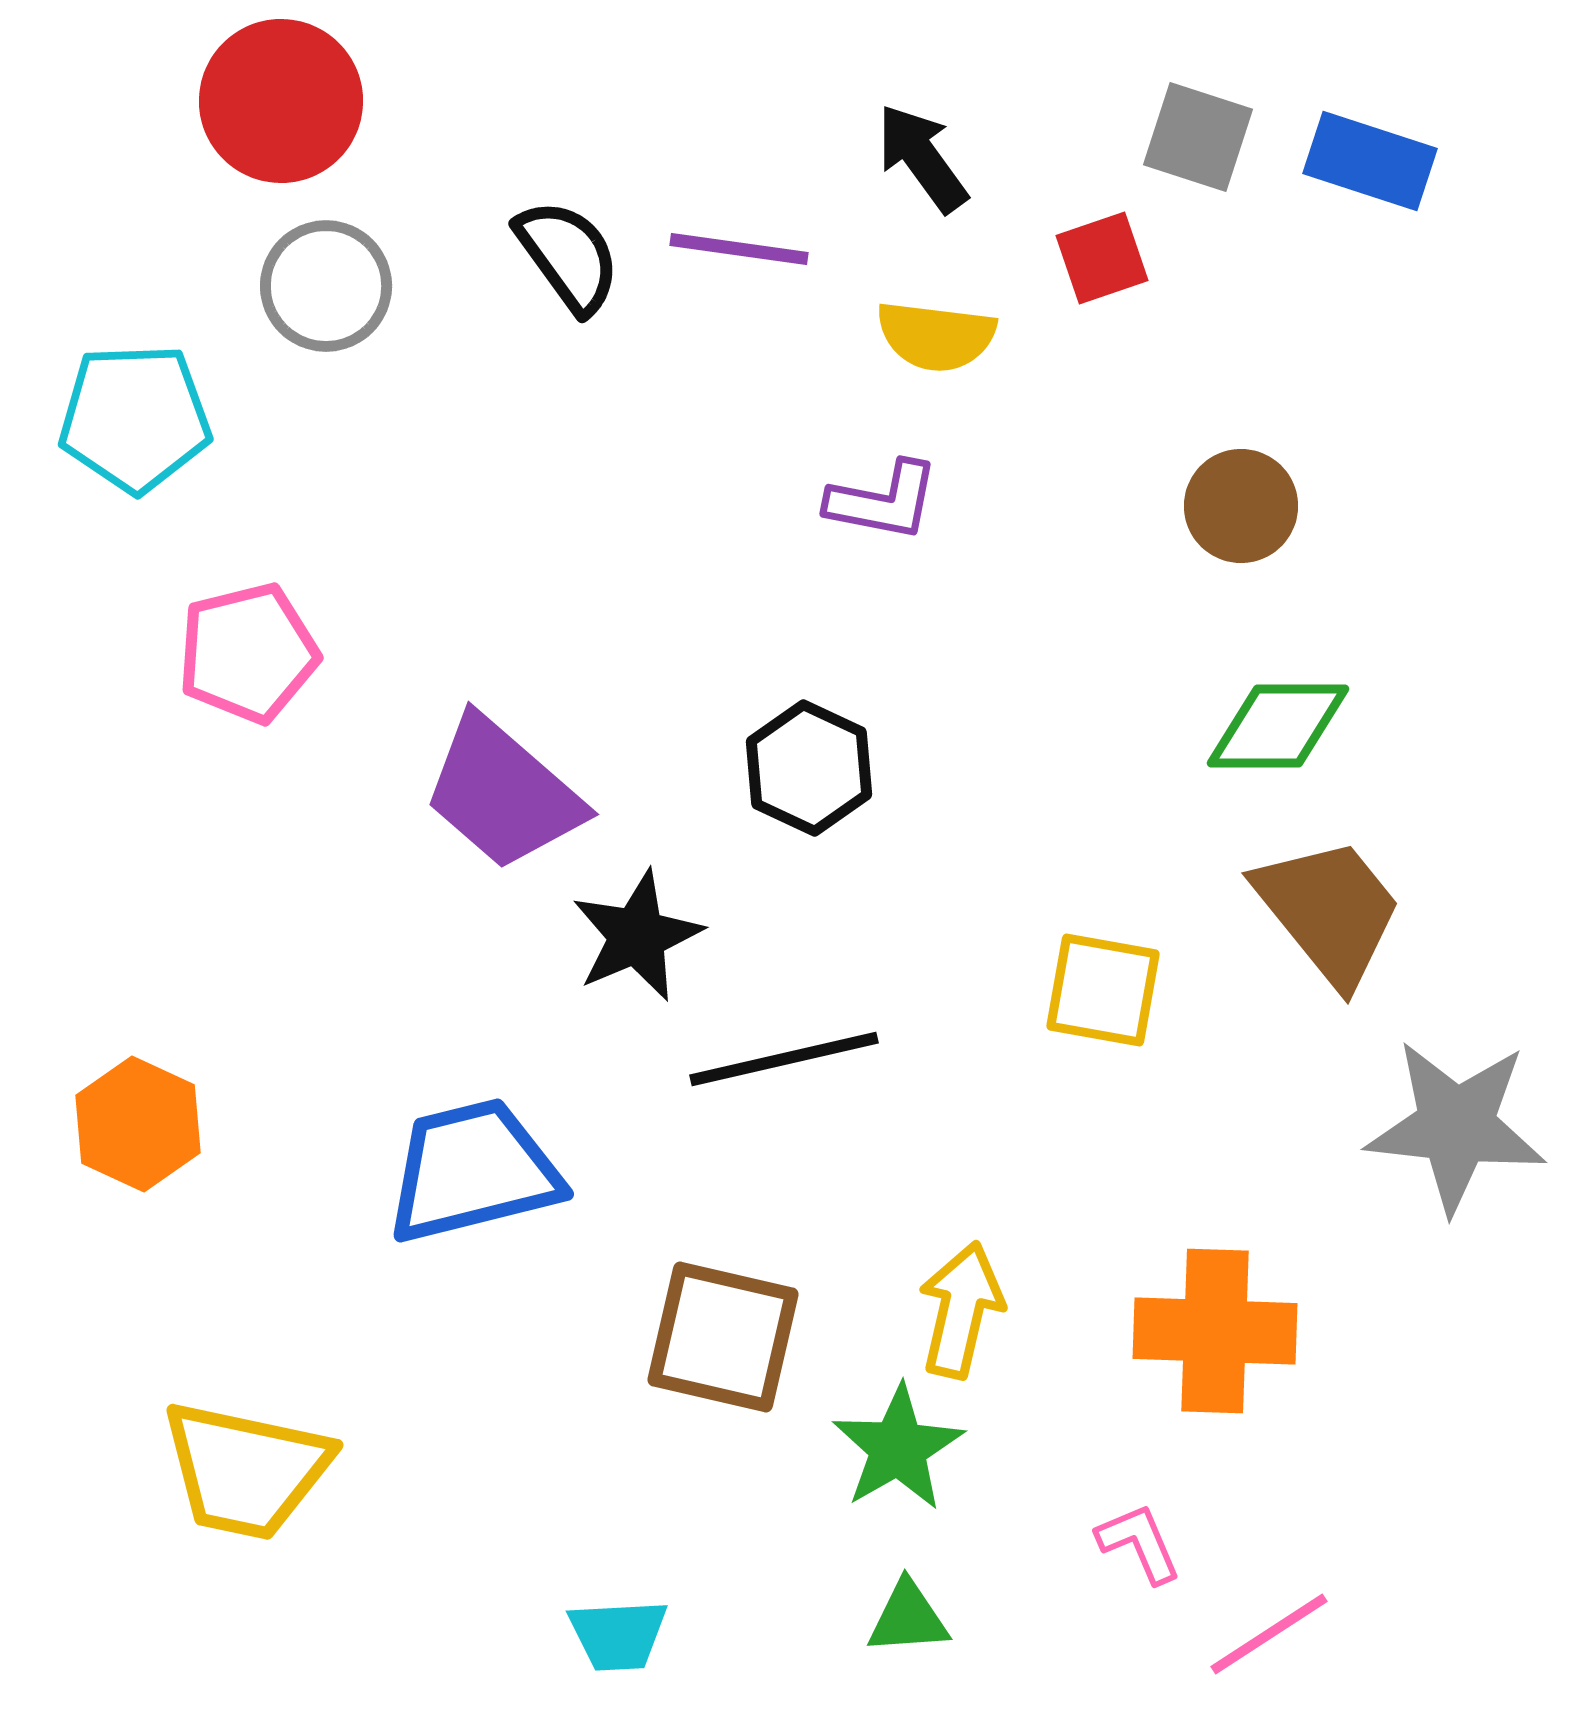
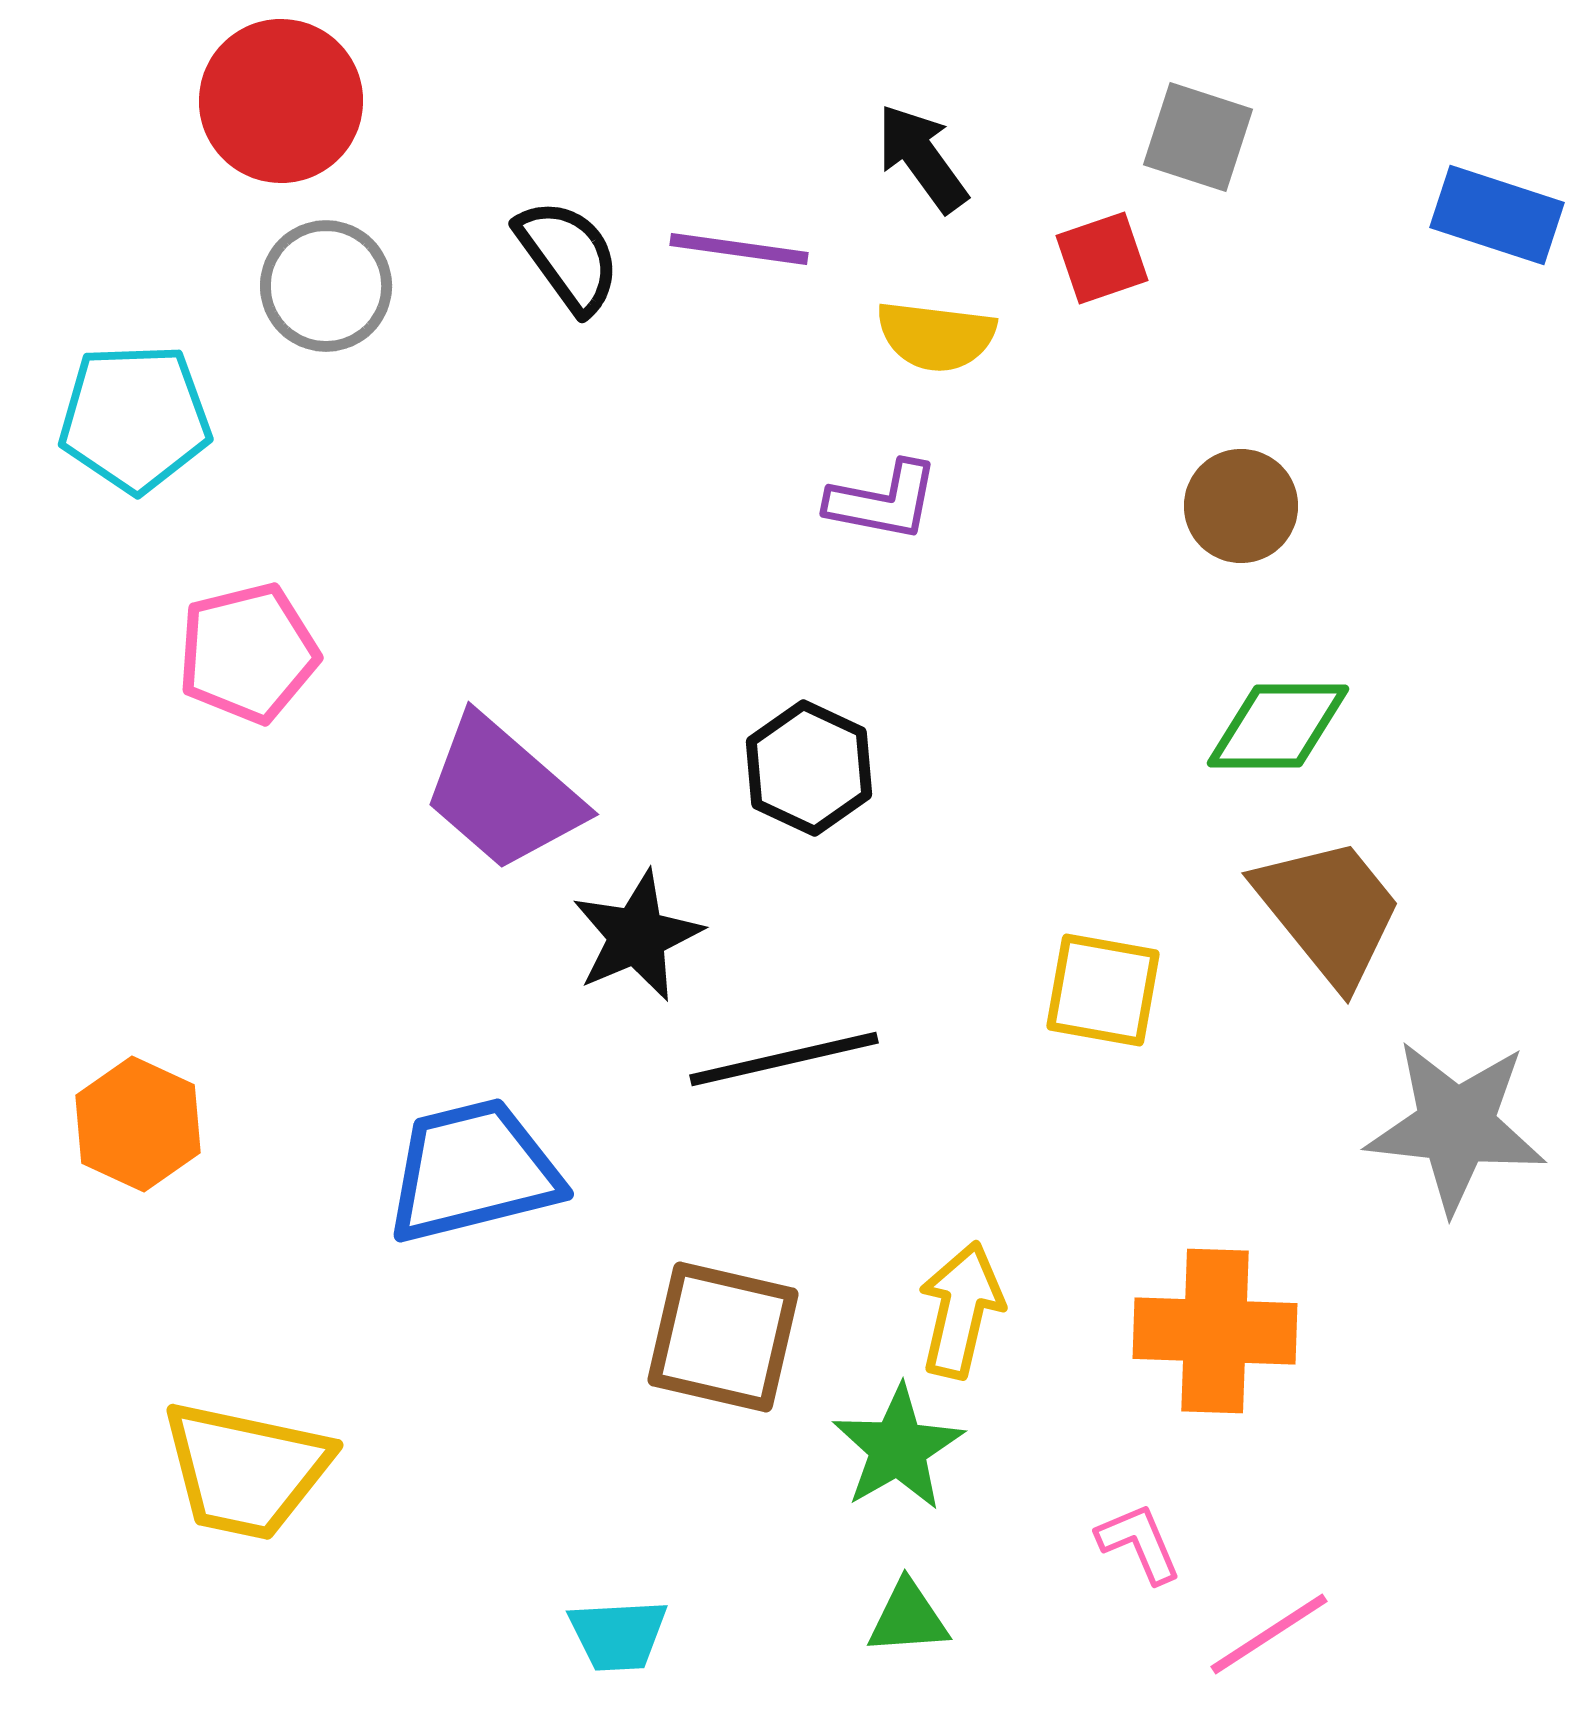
blue rectangle: moved 127 px right, 54 px down
